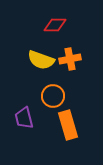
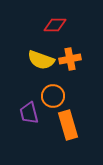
purple trapezoid: moved 5 px right, 5 px up
